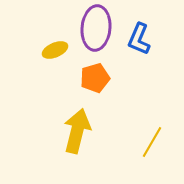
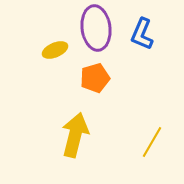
purple ellipse: rotated 12 degrees counterclockwise
blue L-shape: moved 3 px right, 5 px up
yellow arrow: moved 2 px left, 4 px down
